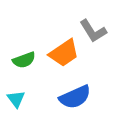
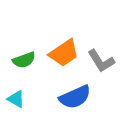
gray L-shape: moved 8 px right, 30 px down
cyan triangle: rotated 24 degrees counterclockwise
